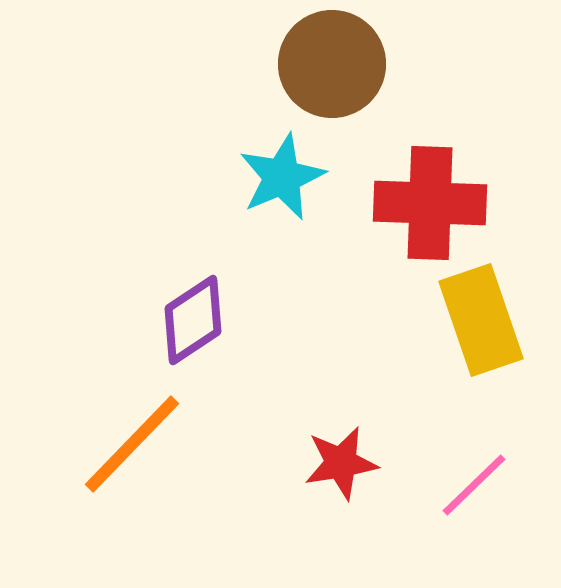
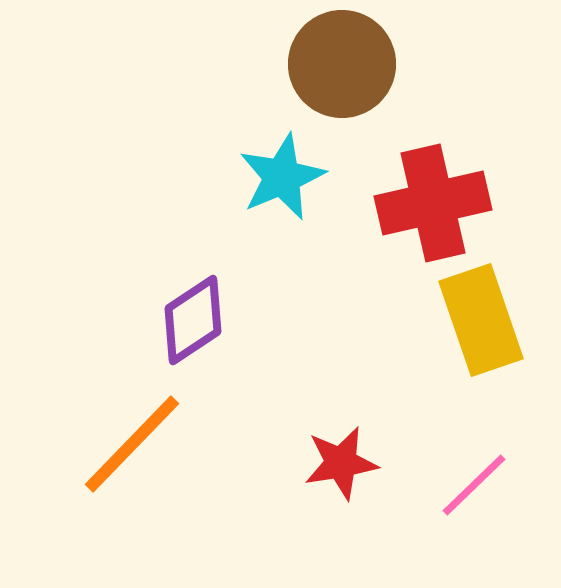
brown circle: moved 10 px right
red cross: moved 3 px right; rotated 15 degrees counterclockwise
